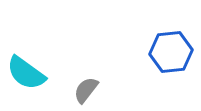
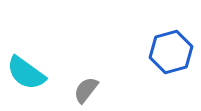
blue hexagon: rotated 9 degrees counterclockwise
